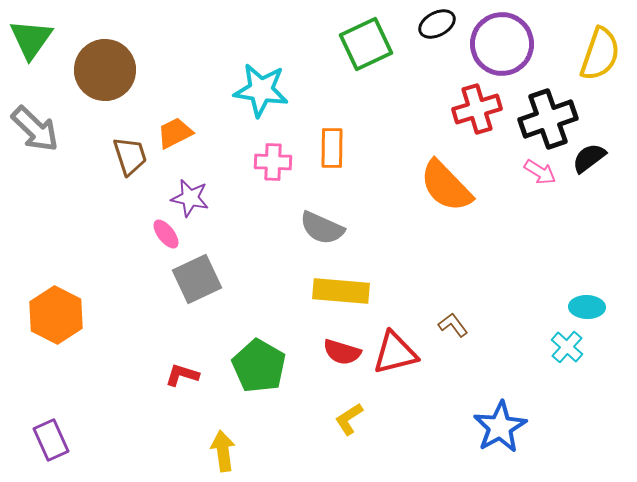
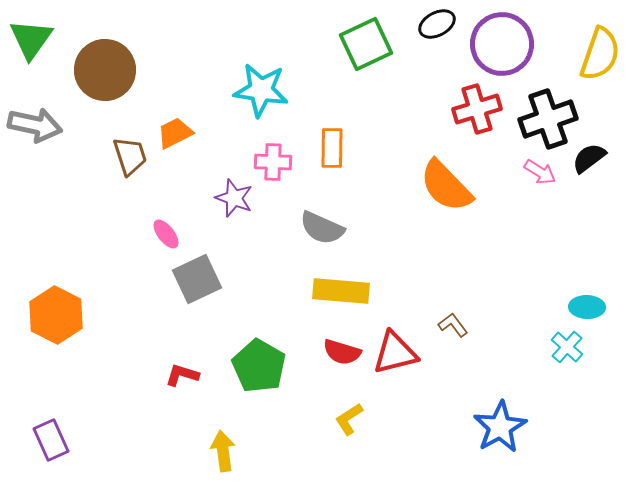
gray arrow: moved 4 px up; rotated 32 degrees counterclockwise
purple star: moved 44 px right; rotated 9 degrees clockwise
